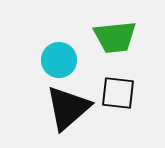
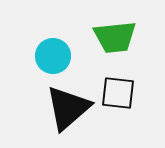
cyan circle: moved 6 px left, 4 px up
